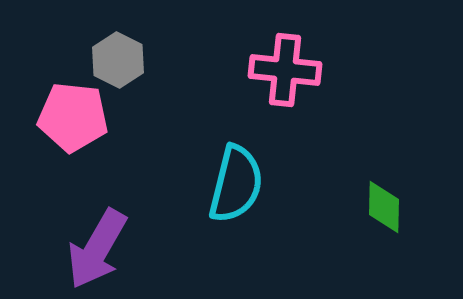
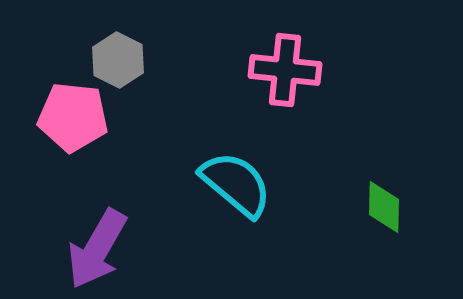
cyan semicircle: rotated 64 degrees counterclockwise
